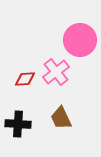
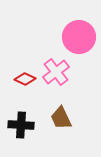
pink circle: moved 1 px left, 3 px up
red diamond: rotated 30 degrees clockwise
black cross: moved 3 px right, 1 px down
